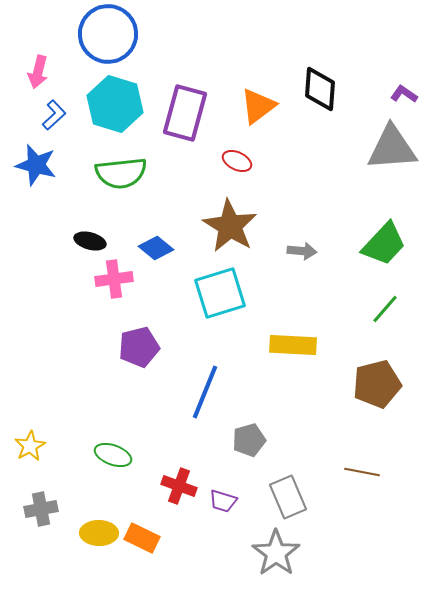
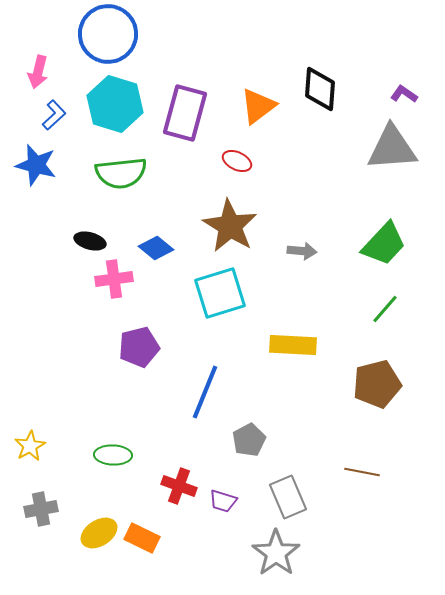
gray pentagon: rotated 12 degrees counterclockwise
green ellipse: rotated 18 degrees counterclockwise
yellow ellipse: rotated 33 degrees counterclockwise
